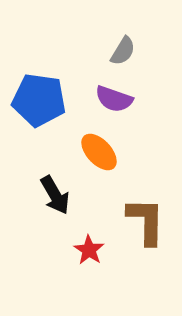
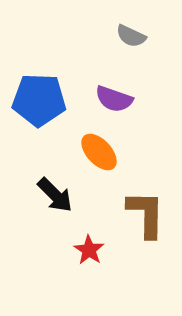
gray semicircle: moved 8 px right, 15 px up; rotated 84 degrees clockwise
blue pentagon: rotated 6 degrees counterclockwise
black arrow: rotated 15 degrees counterclockwise
brown L-shape: moved 7 px up
